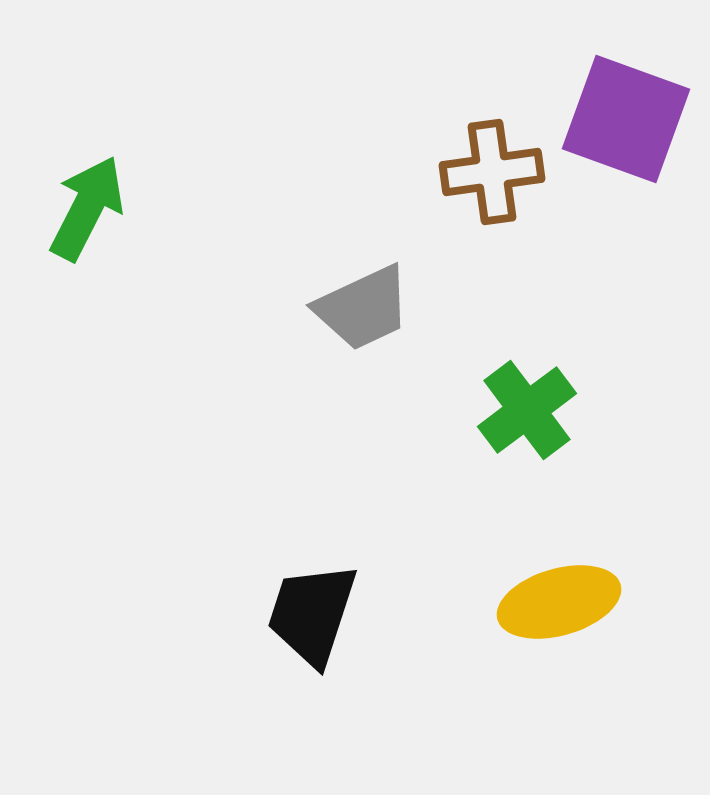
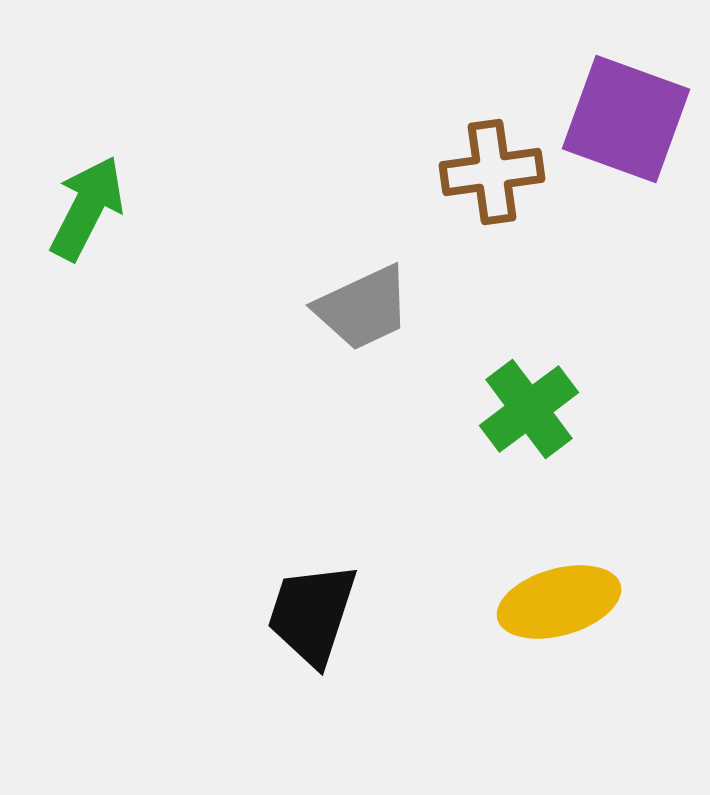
green cross: moved 2 px right, 1 px up
